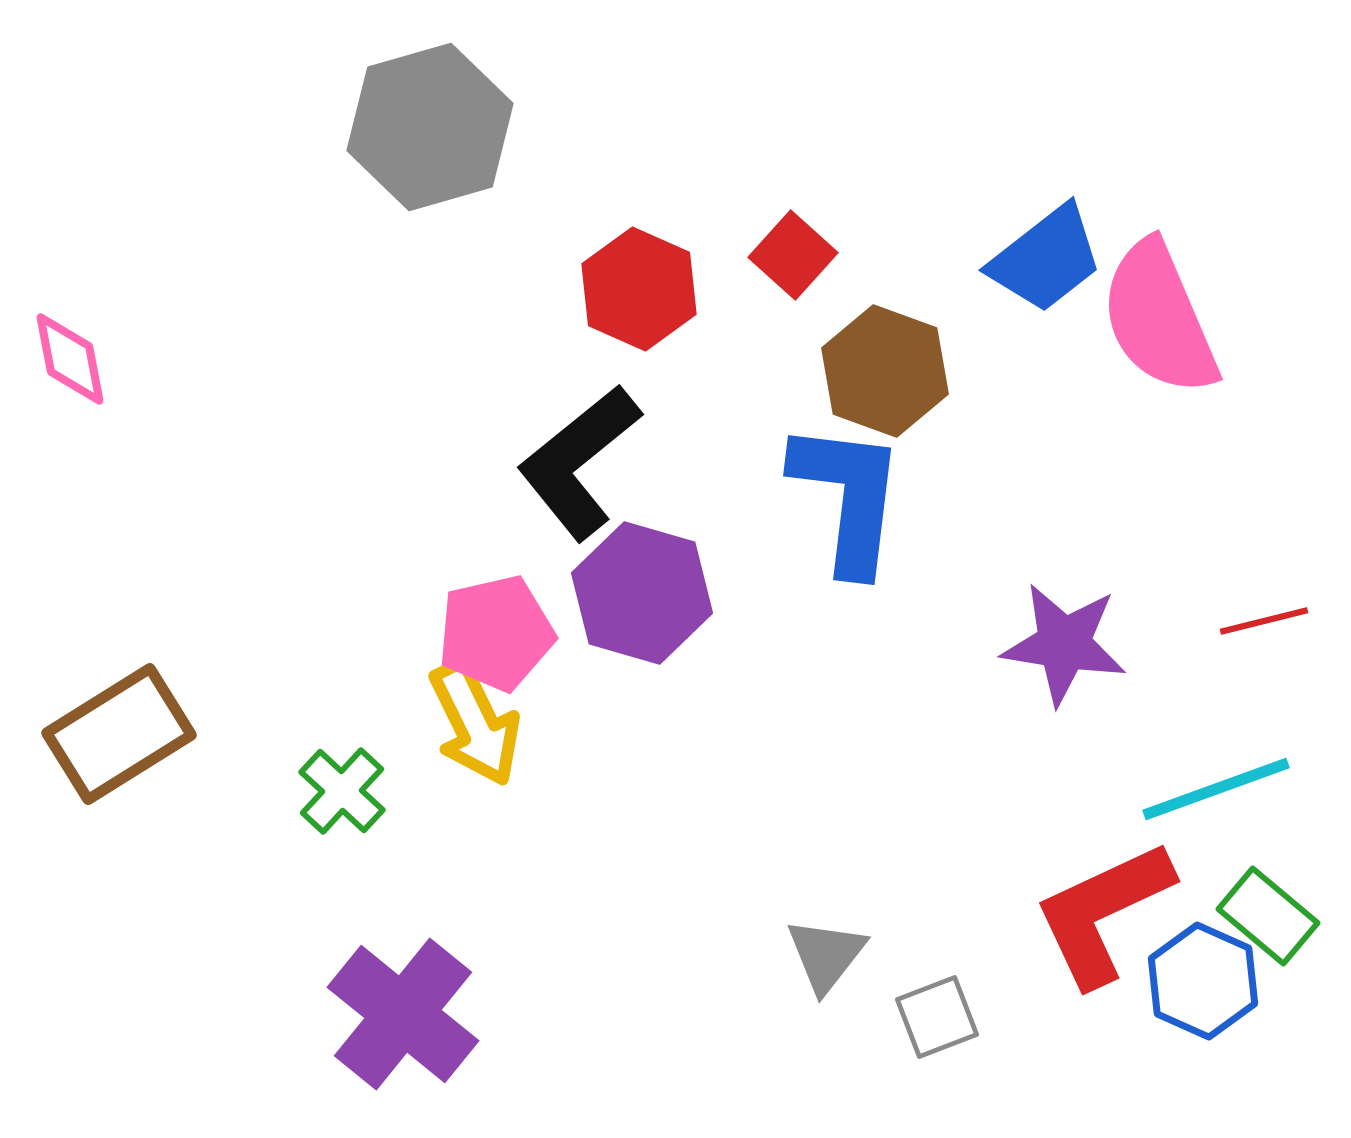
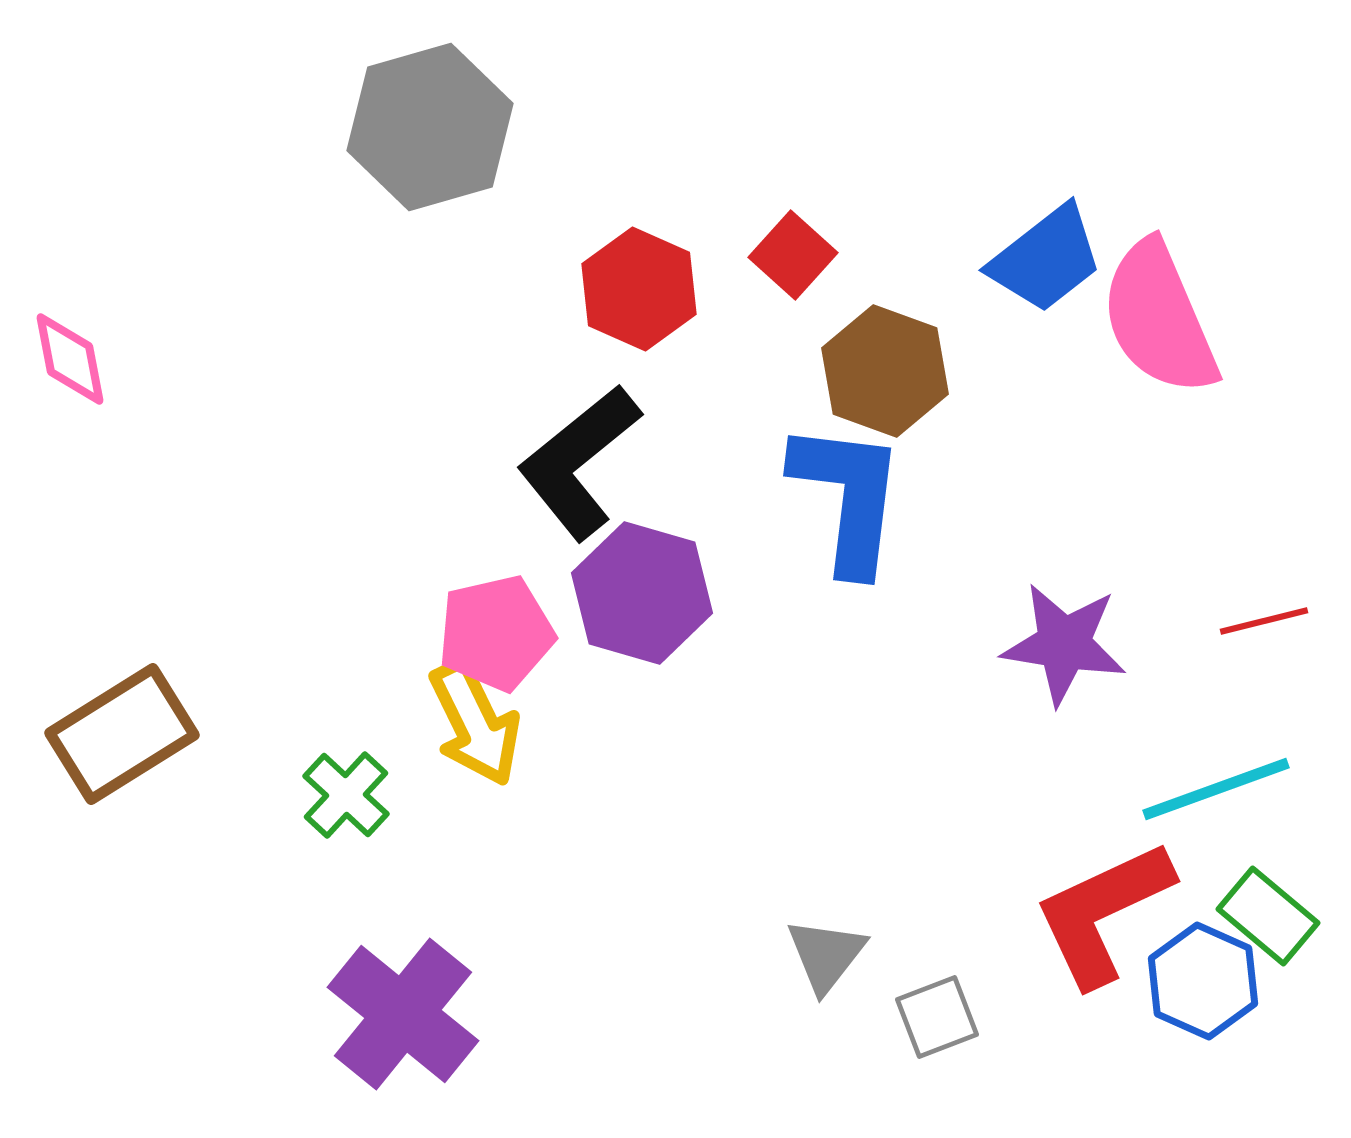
brown rectangle: moved 3 px right
green cross: moved 4 px right, 4 px down
